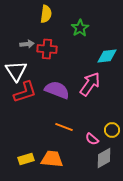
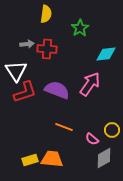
cyan diamond: moved 1 px left, 2 px up
yellow rectangle: moved 4 px right, 1 px down
